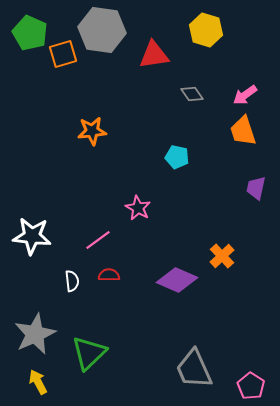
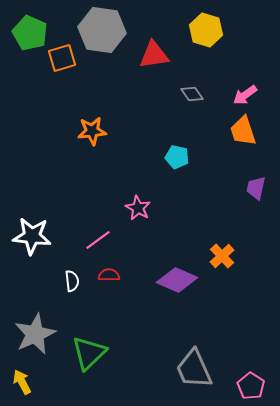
orange square: moved 1 px left, 4 px down
yellow arrow: moved 16 px left
